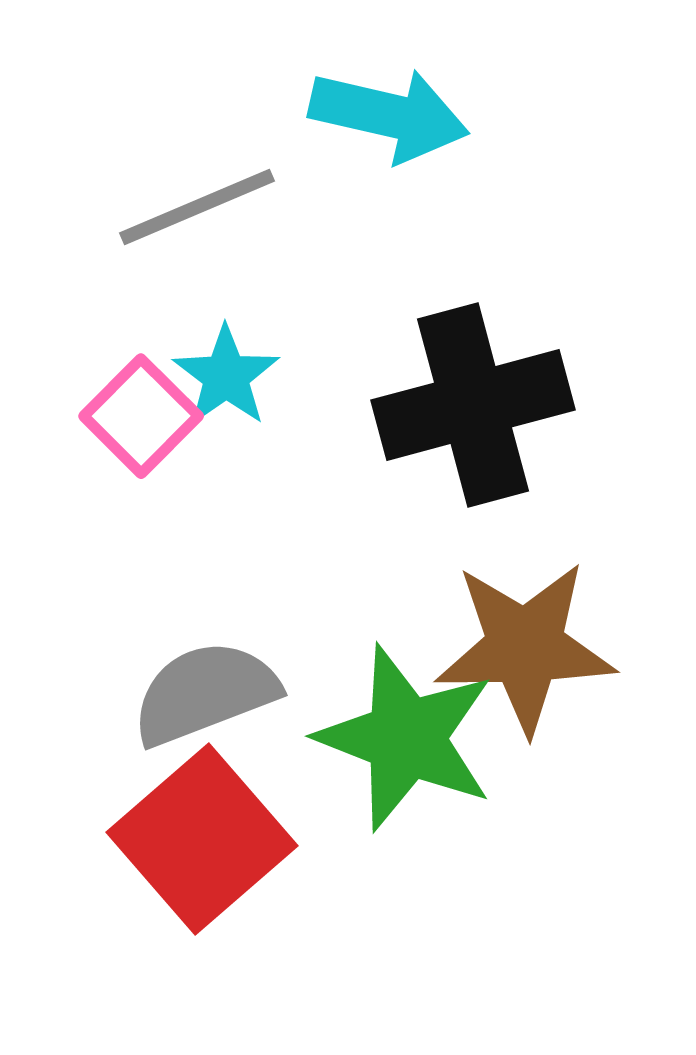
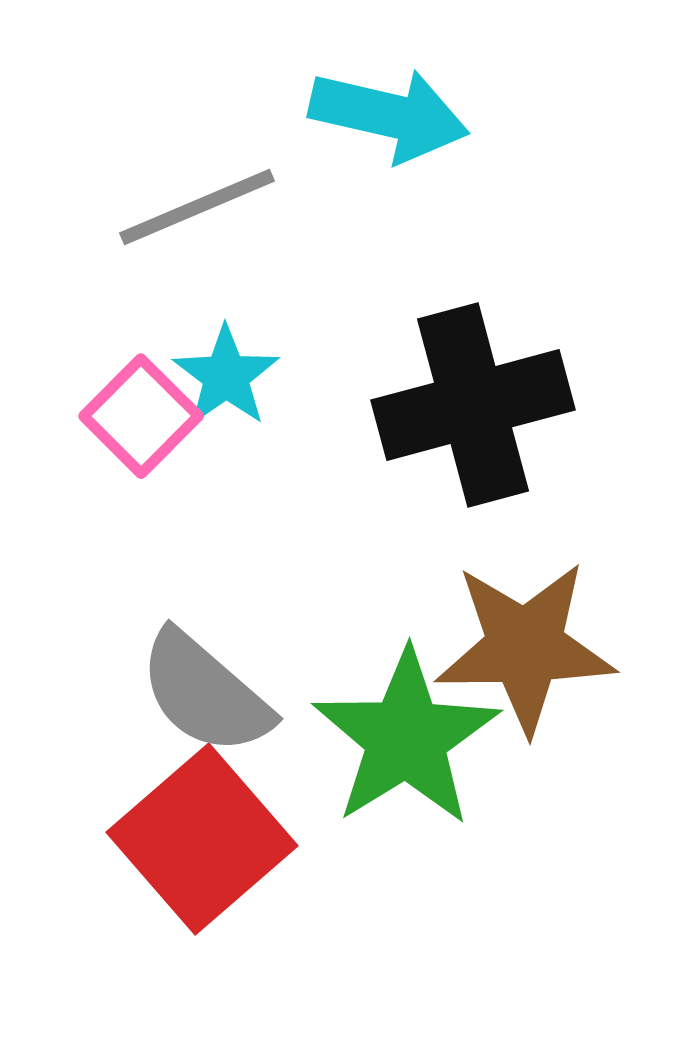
gray semicircle: rotated 118 degrees counterclockwise
green star: rotated 19 degrees clockwise
